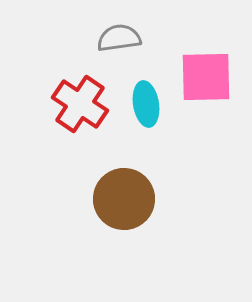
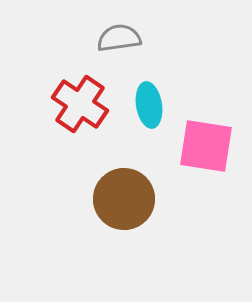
pink square: moved 69 px down; rotated 10 degrees clockwise
cyan ellipse: moved 3 px right, 1 px down
